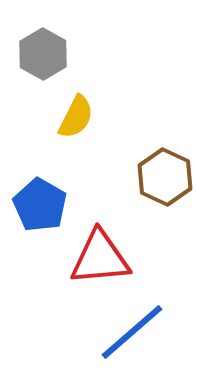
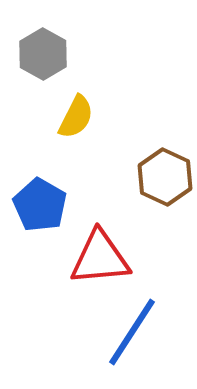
blue line: rotated 16 degrees counterclockwise
